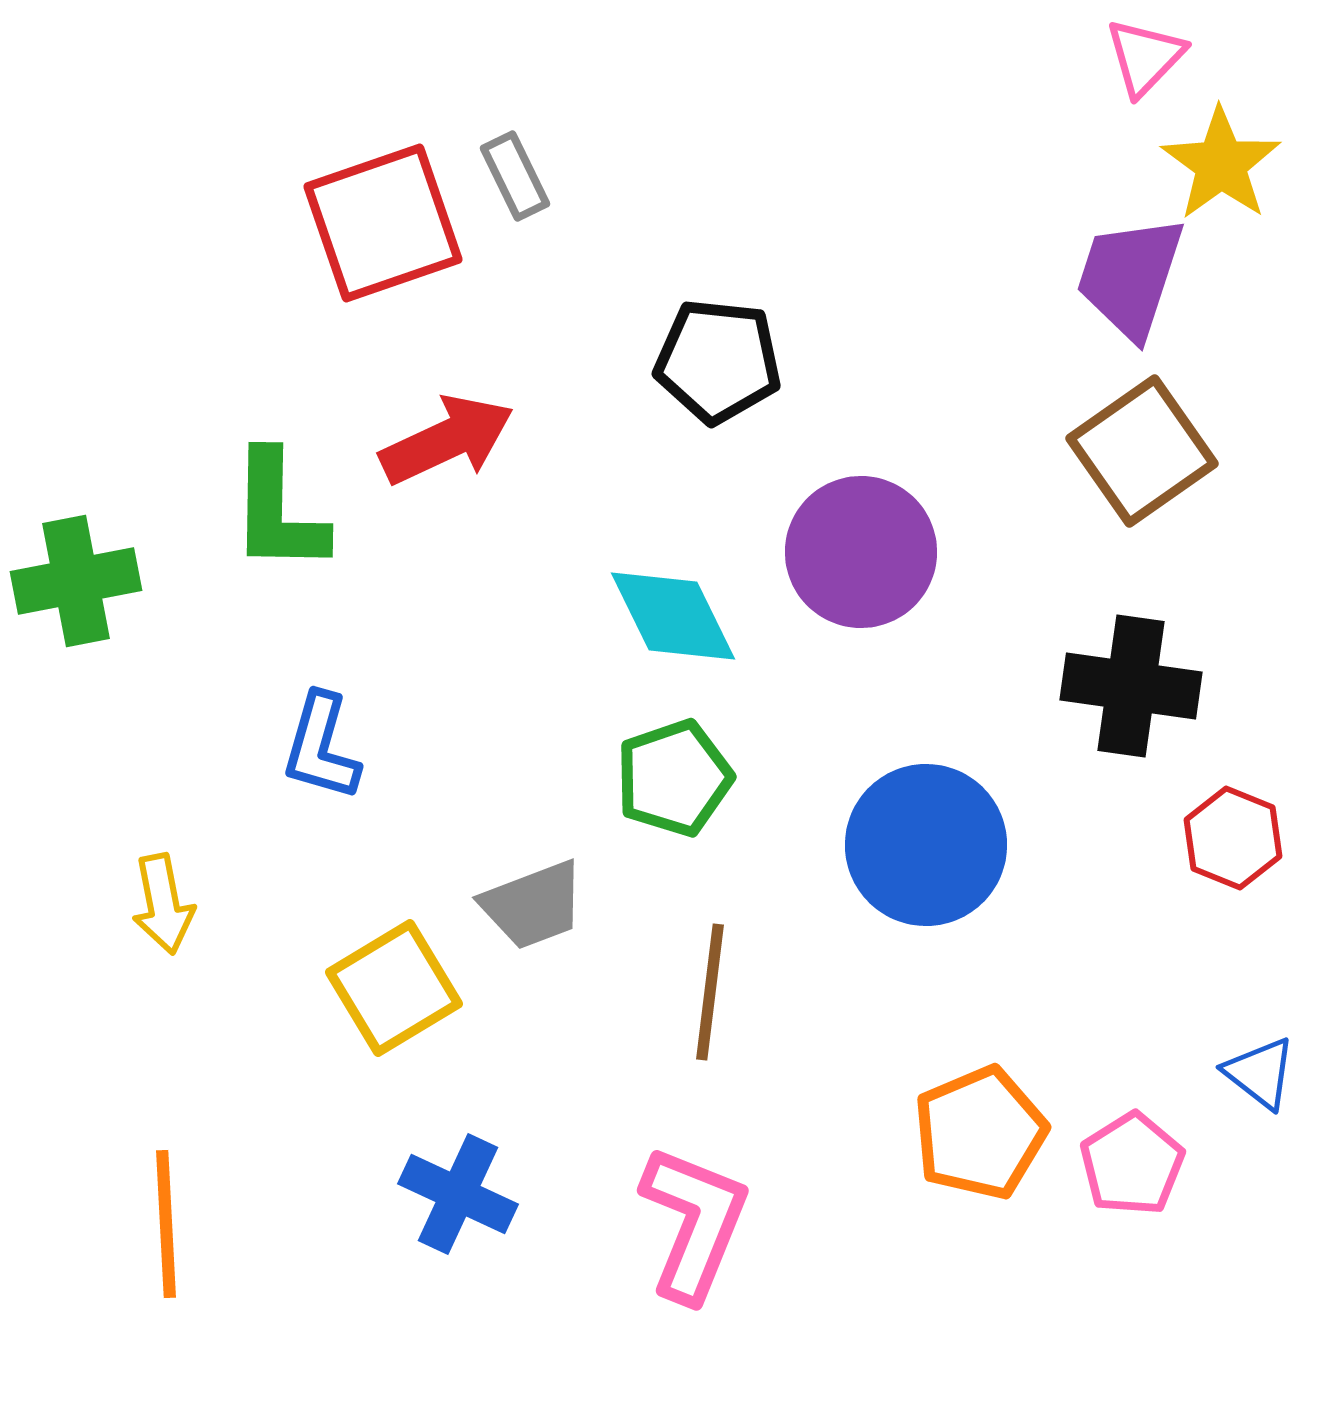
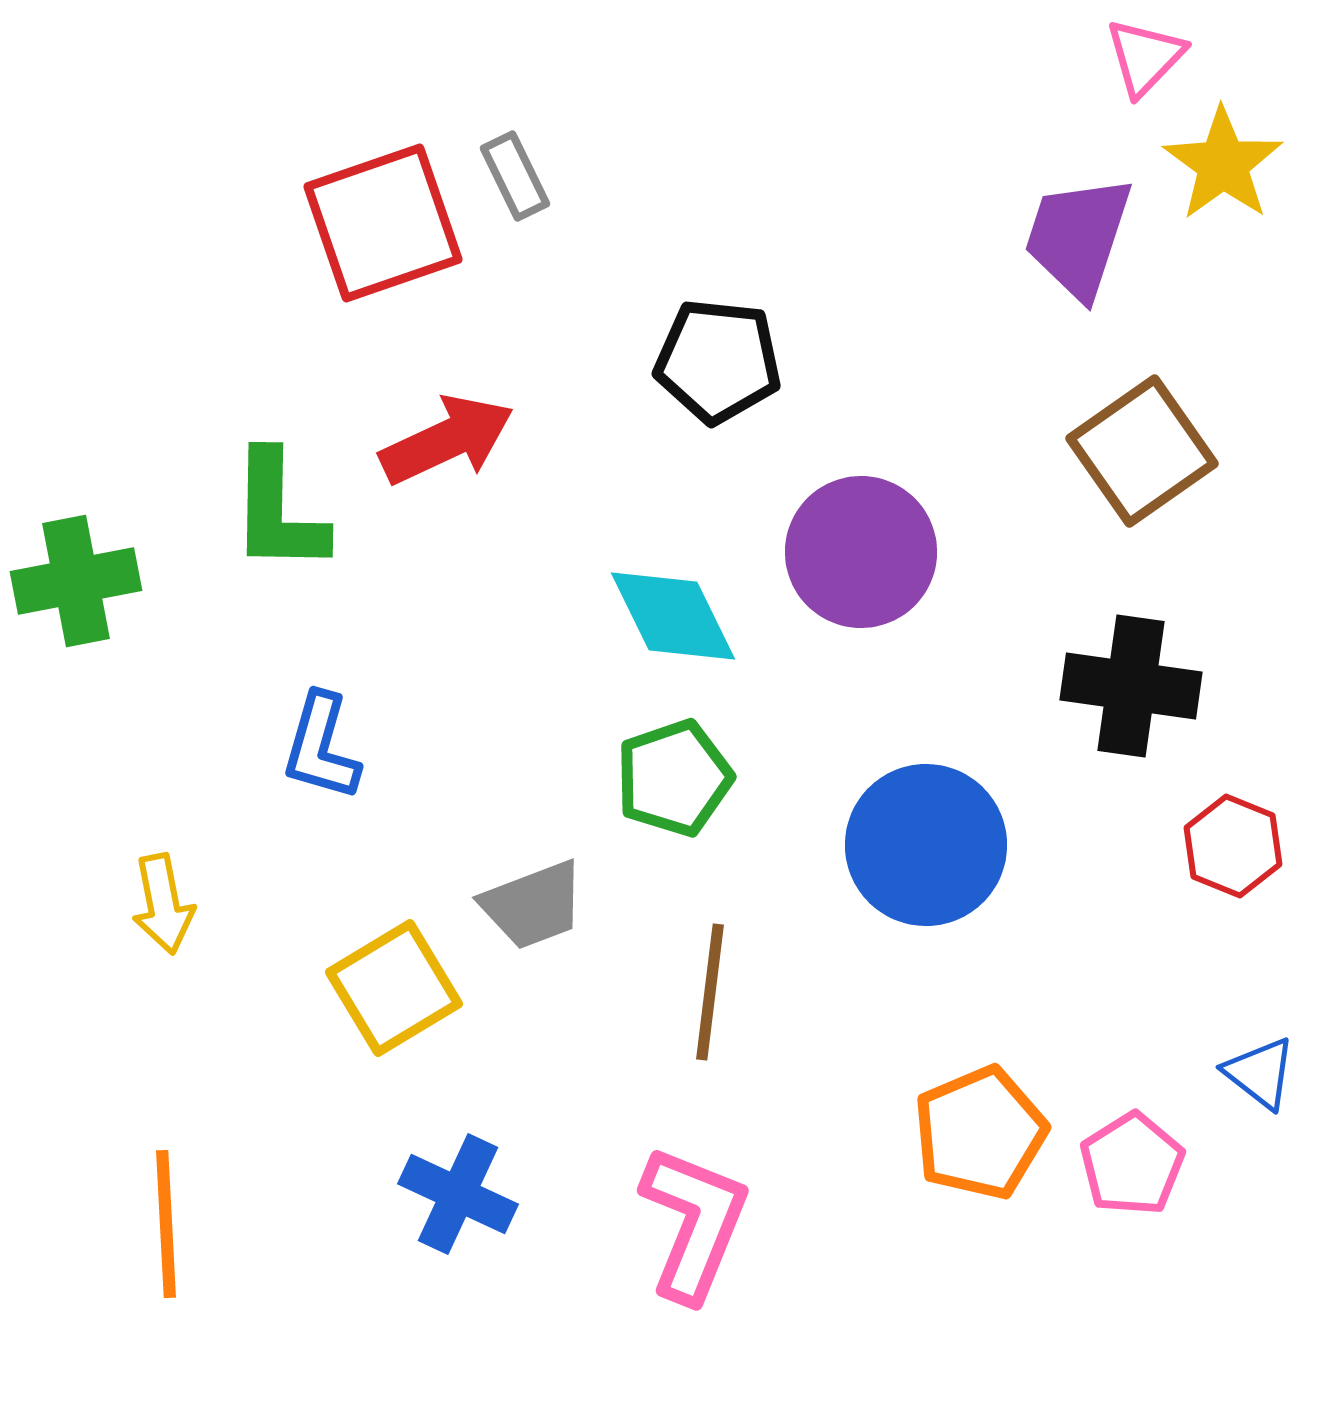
yellow star: moved 2 px right
purple trapezoid: moved 52 px left, 40 px up
red hexagon: moved 8 px down
